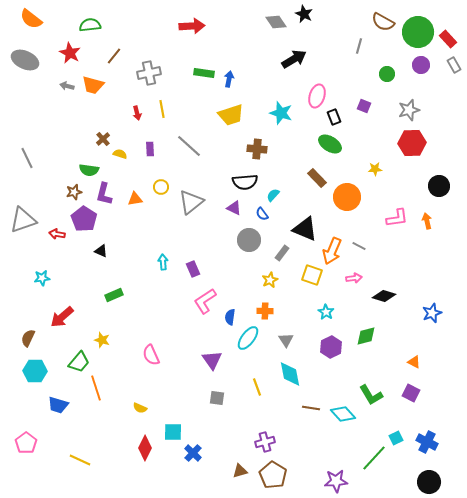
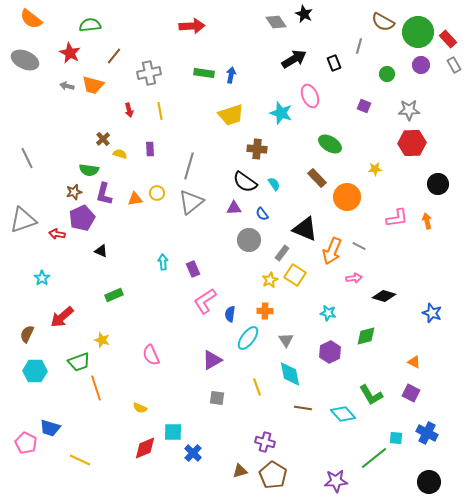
blue arrow at (229, 79): moved 2 px right, 4 px up
pink ellipse at (317, 96): moved 7 px left; rotated 40 degrees counterclockwise
yellow line at (162, 109): moved 2 px left, 2 px down
gray star at (409, 110): rotated 15 degrees clockwise
red arrow at (137, 113): moved 8 px left, 3 px up
black rectangle at (334, 117): moved 54 px up
gray line at (189, 146): moved 20 px down; rotated 64 degrees clockwise
black semicircle at (245, 182): rotated 40 degrees clockwise
black circle at (439, 186): moved 1 px left, 2 px up
yellow circle at (161, 187): moved 4 px left, 6 px down
cyan semicircle at (273, 195): moved 1 px right, 11 px up; rotated 104 degrees clockwise
purple triangle at (234, 208): rotated 28 degrees counterclockwise
purple pentagon at (84, 219): moved 2 px left, 1 px up; rotated 15 degrees clockwise
yellow square at (312, 275): moved 17 px left; rotated 15 degrees clockwise
cyan star at (42, 278): rotated 28 degrees counterclockwise
cyan star at (326, 312): moved 2 px right, 1 px down; rotated 21 degrees counterclockwise
blue star at (432, 313): rotated 30 degrees counterclockwise
blue semicircle at (230, 317): moved 3 px up
brown semicircle at (28, 338): moved 1 px left, 4 px up
purple hexagon at (331, 347): moved 1 px left, 5 px down
purple triangle at (212, 360): rotated 35 degrees clockwise
green trapezoid at (79, 362): rotated 30 degrees clockwise
blue trapezoid at (58, 405): moved 8 px left, 23 px down
brown line at (311, 408): moved 8 px left
cyan square at (396, 438): rotated 32 degrees clockwise
purple cross at (265, 442): rotated 30 degrees clockwise
blue cross at (427, 442): moved 9 px up
pink pentagon at (26, 443): rotated 10 degrees counterclockwise
red diamond at (145, 448): rotated 40 degrees clockwise
green line at (374, 458): rotated 8 degrees clockwise
